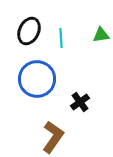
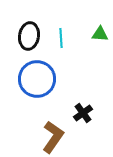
black ellipse: moved 5 px down; rotated 16 degrees counterclockwise
green triangle: moved 1 px left, 1 px up; rotated 12 degrees clockwise
black cross: moved 3 px right, 11 px down
